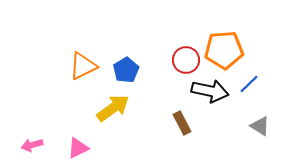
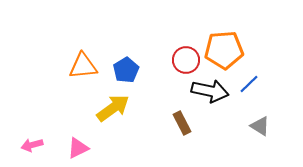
orange triangle: rotated 20 degrees clockwise
